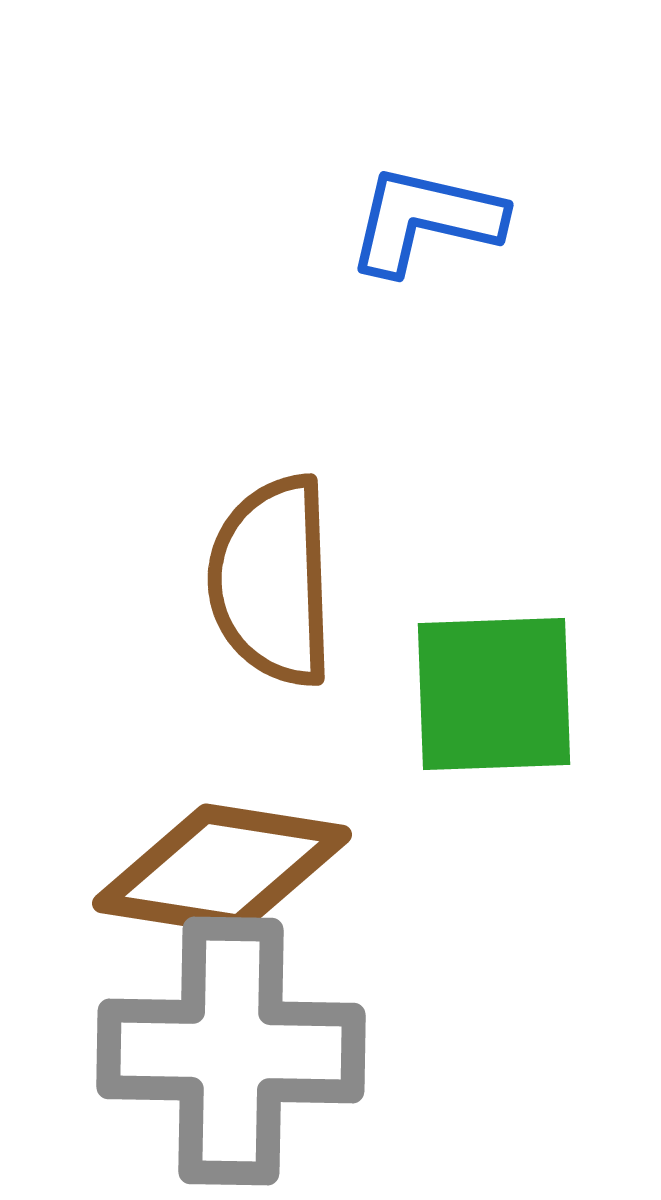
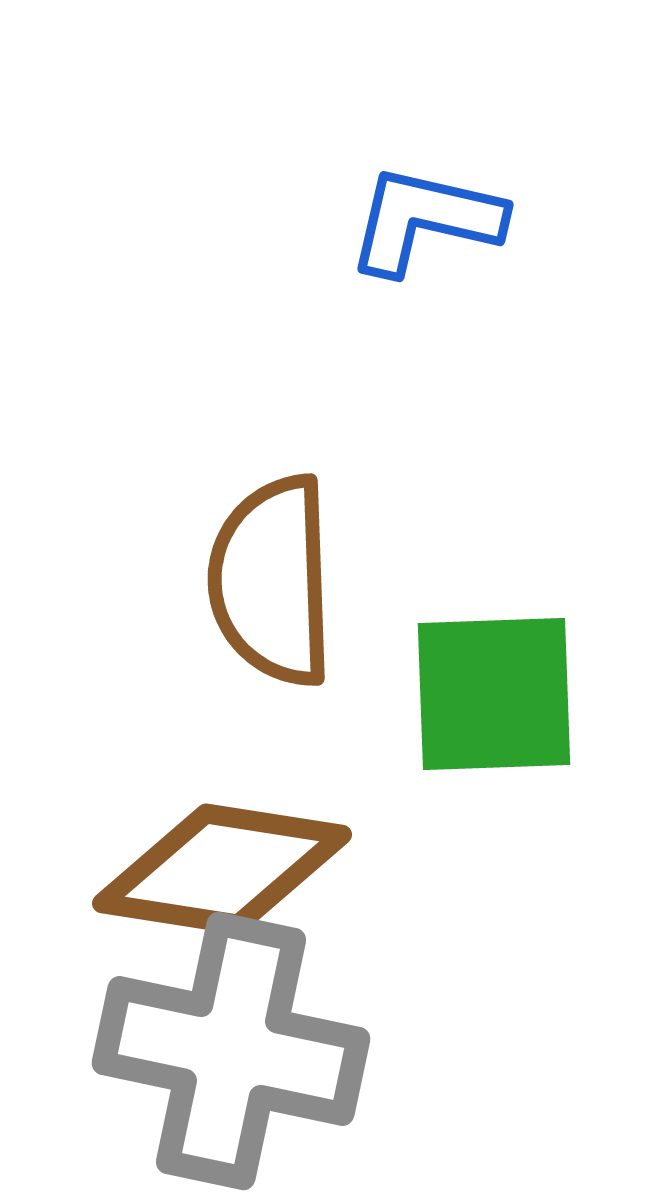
gray cross: rotated 11 degrees clockwise
